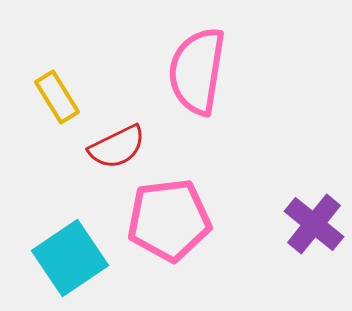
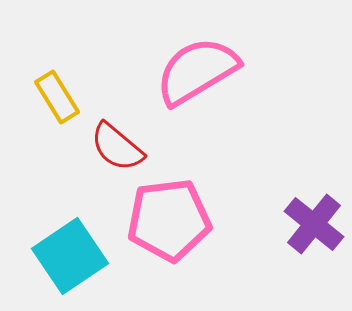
pink semicircle: rotated 50 degrees clockwise
red semicircle: rotated 66 degrees clockwise
cyan square: moved 2 px up
